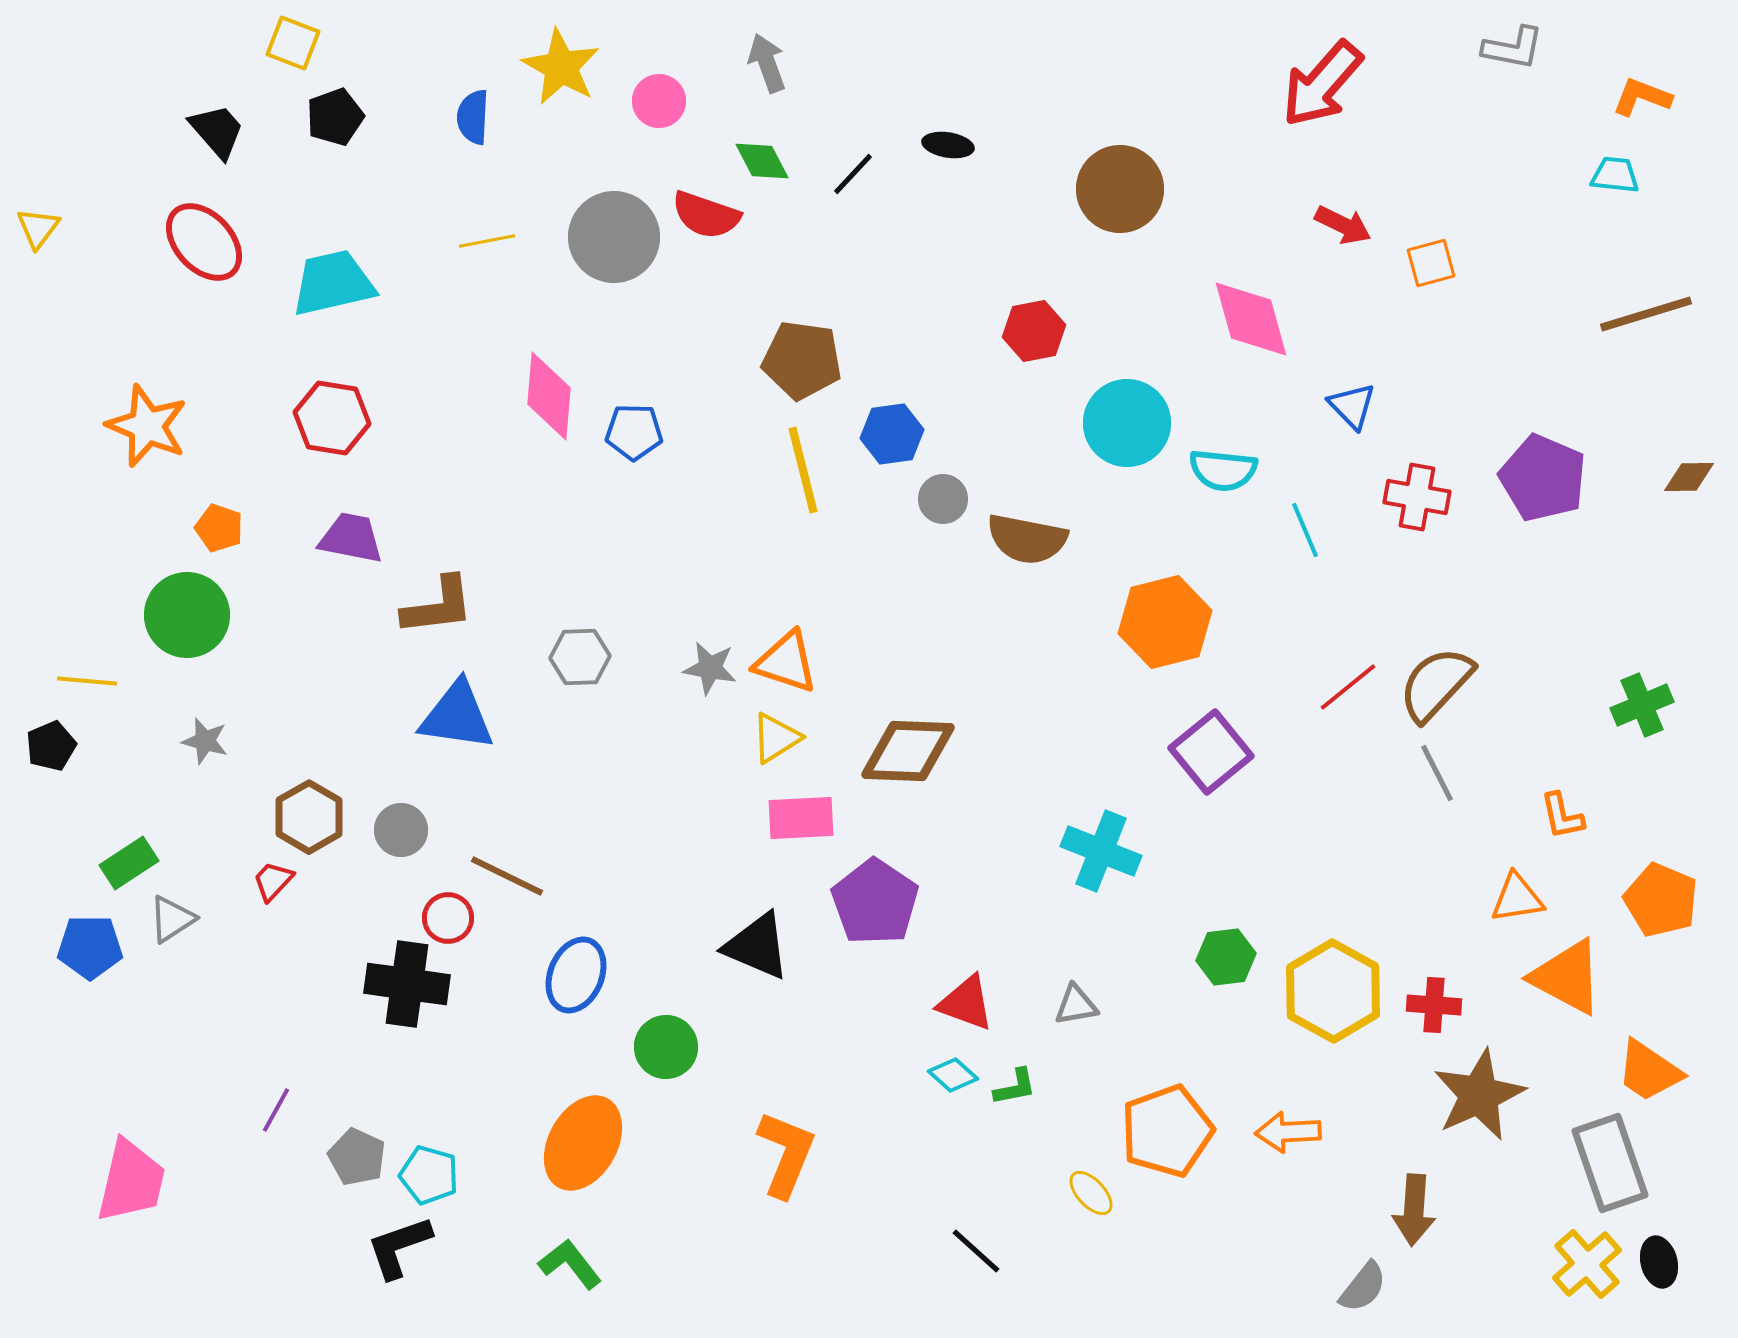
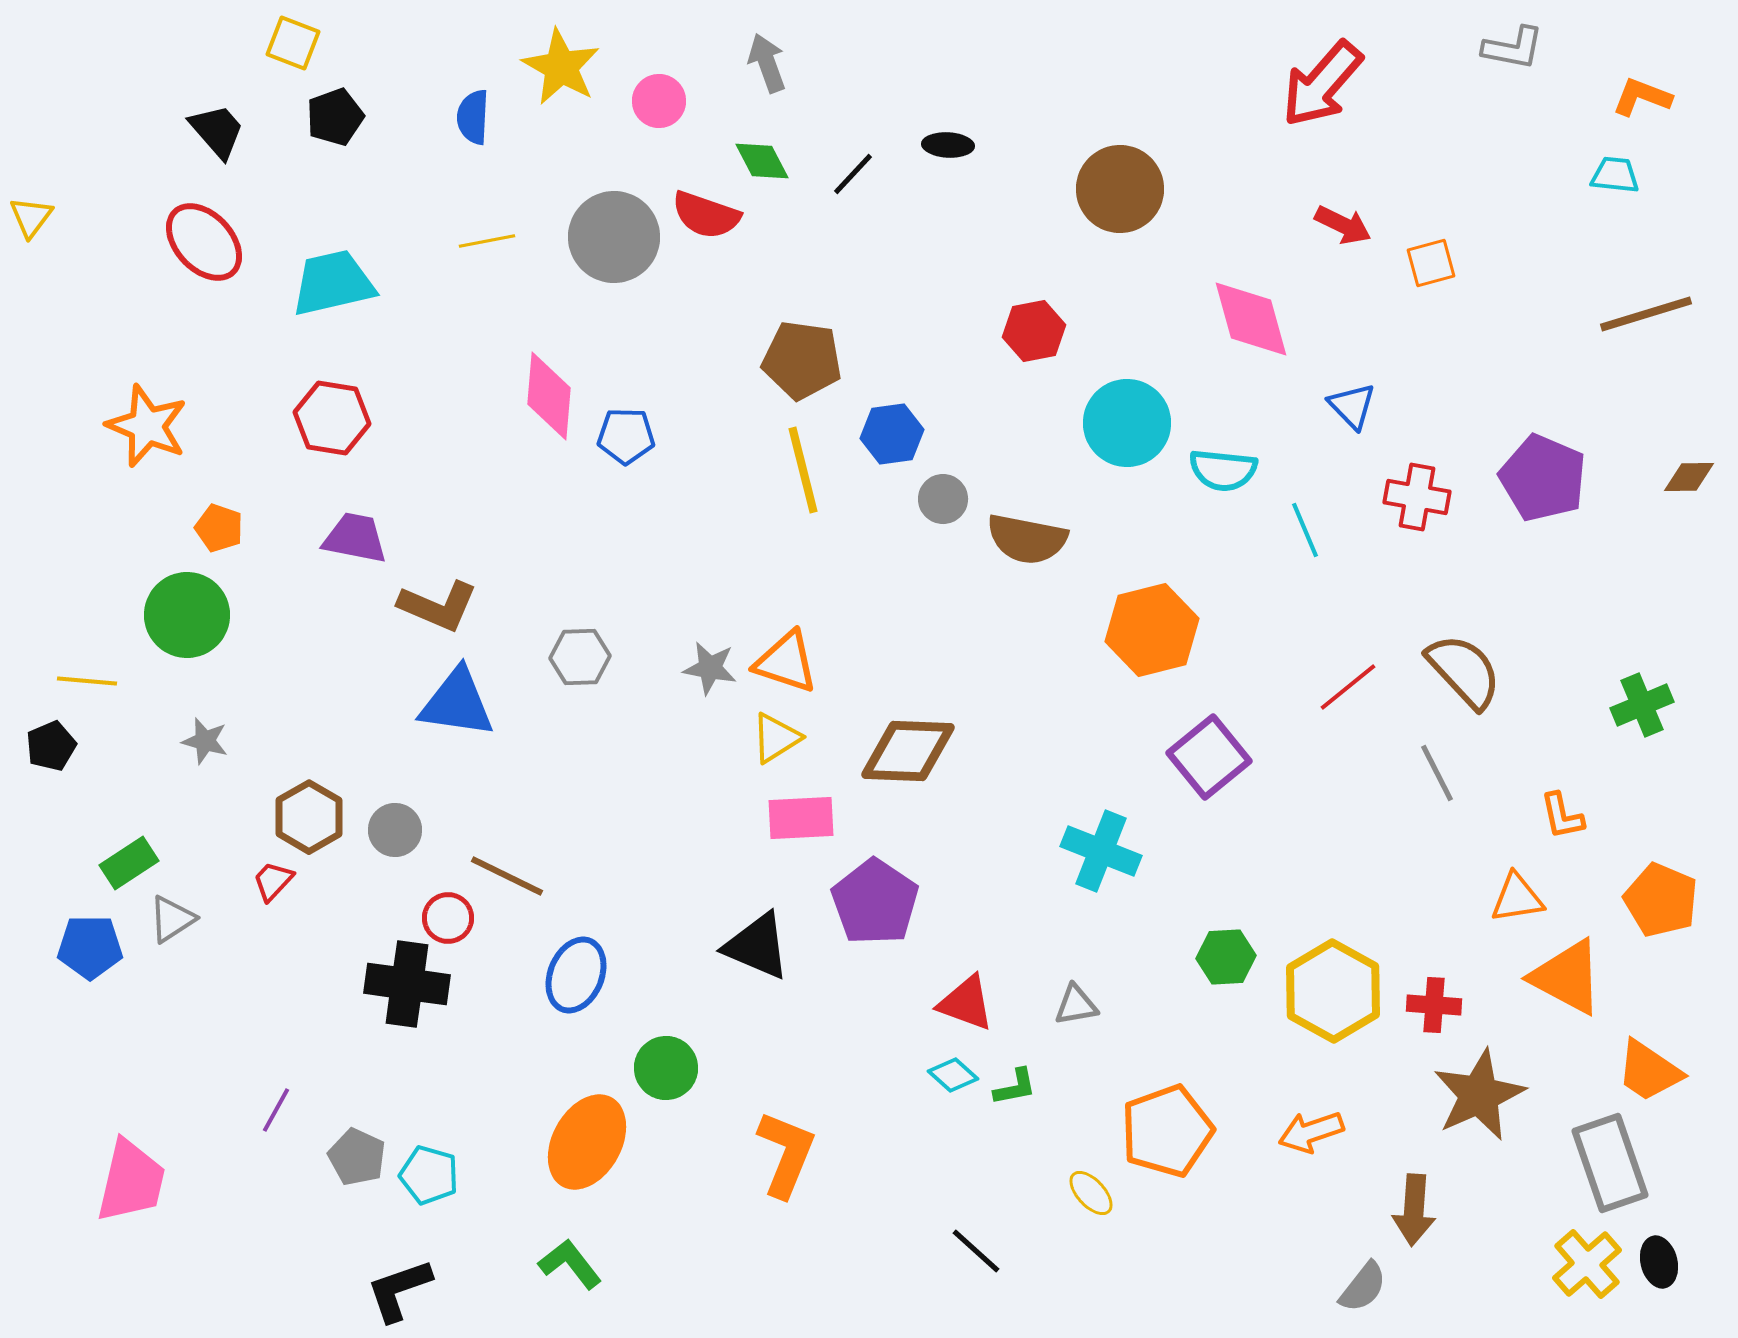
black ellipse at (948, 145): rotated 6 degrees counterclockwise
yellow triangle at (38, 228): moved 7 px left, 11 px up
blue pentagon at (634, 432): moved 8 px left, 4 px down
purple trapezoid at (351, 538): moved 4 px right
brown L-shape at (438, 606): rotated 30 degrees clockwise
orange hexagon at (1165, 622): moved 13 px left, 8 px down
brown semicircle at (1436, 684): moved 28 px right, 13 px up; rotated 94 degrees clockwise
blue triangle at (457, 716): moved 13 px up
purple square at (1211, 752): moved 2 px left, 5 px down
gray circle at (401, 830): moved 6 px left
green hexagon at (1226, 957): rotated 4 degrees clockwise
green circle at (666, 1047): moved 21 px down
orange arrow at (1288, 1132): moved 23 px right; rotated 16 degrees counterclockwise
orange ellipse at (583, 1143): moved 4 px right, 1 px up
black L-shape at (399, 1247): moved 43 px down
